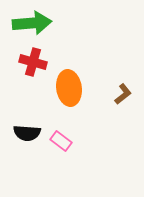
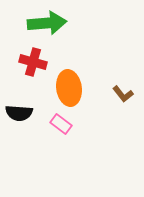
green arrow: moved 15 px right
brown L-shape: rotated 90 degrees clockwise
black semicircle: moved 8 px left, 20 px up
pink rectangle: moved 17 px up
